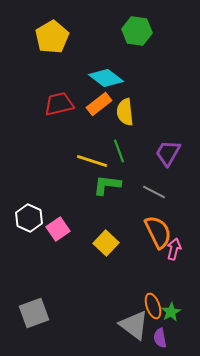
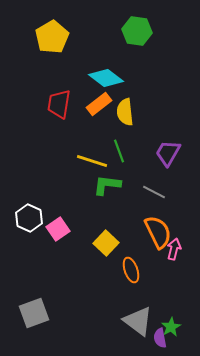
red trapezoid: rotated 68 degrees counterclockwise
orange ellipse: moved 22 px left, 36 px up
green star: moved 15 px down
gray triangle: moved 4 px right, 4 px up
